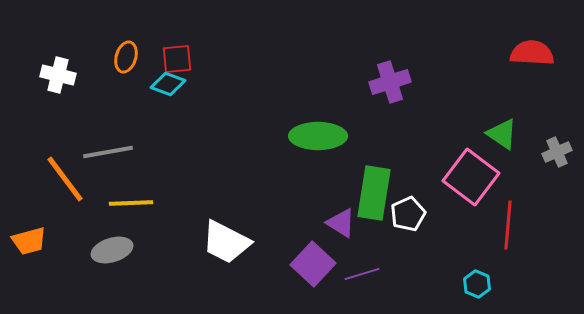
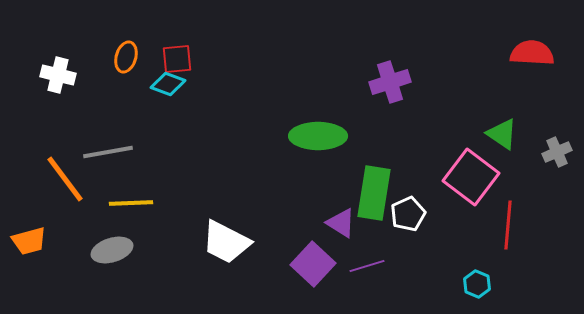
purple line: moved 5 px right, 8 px up
